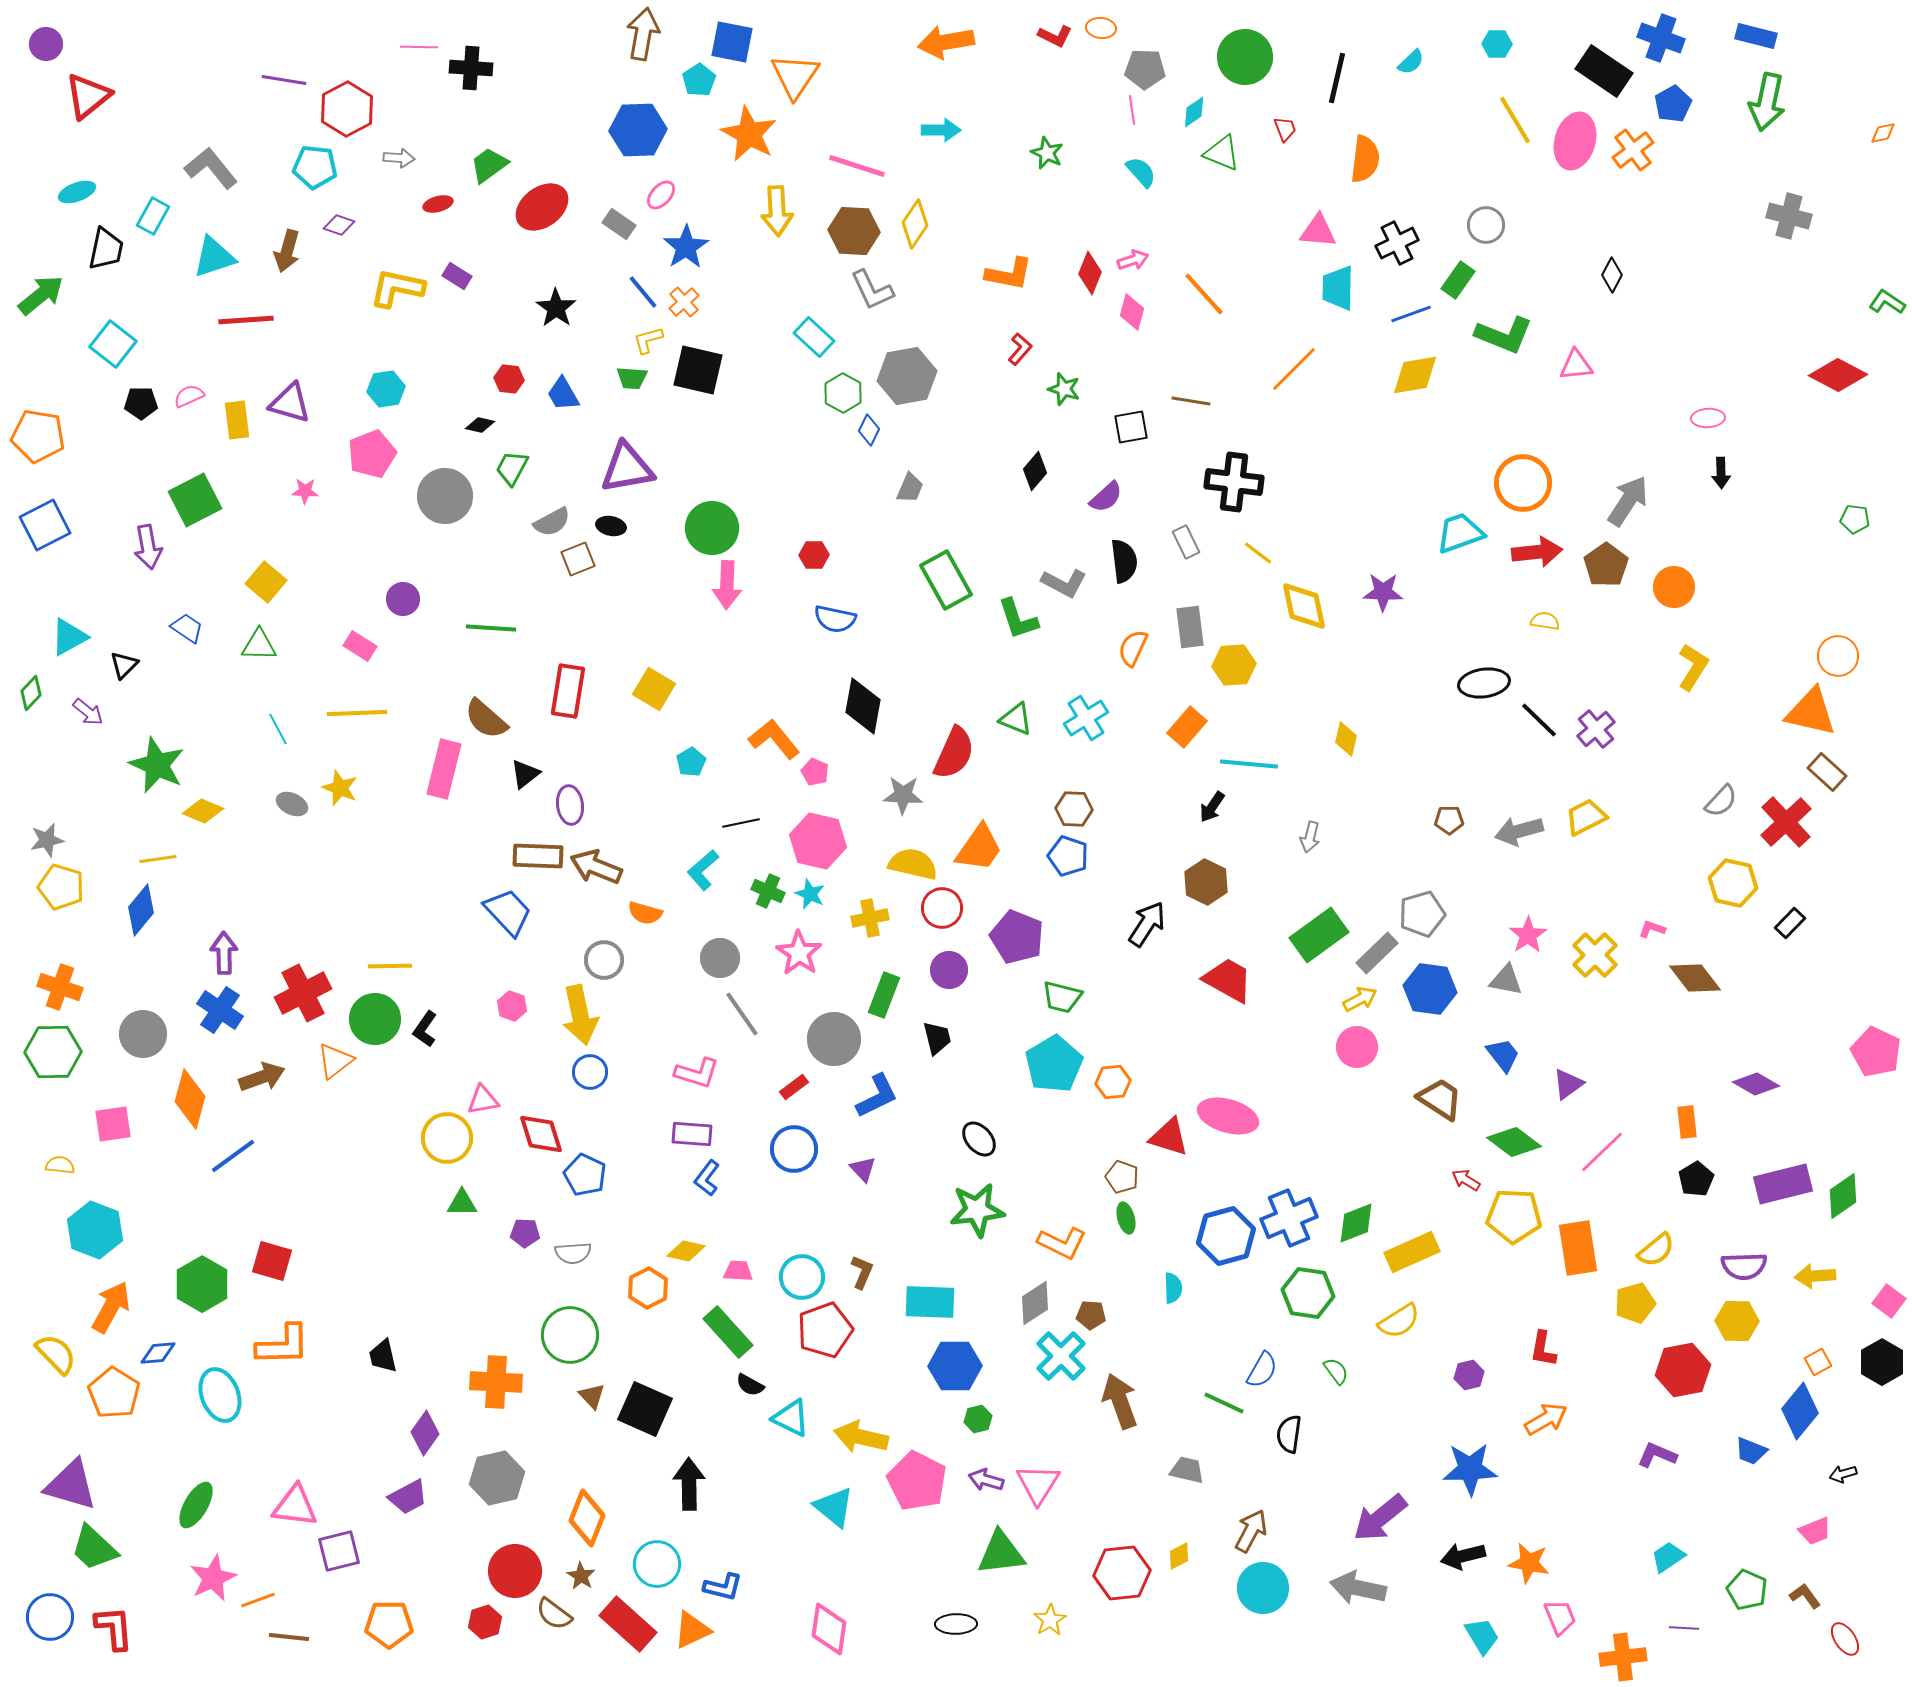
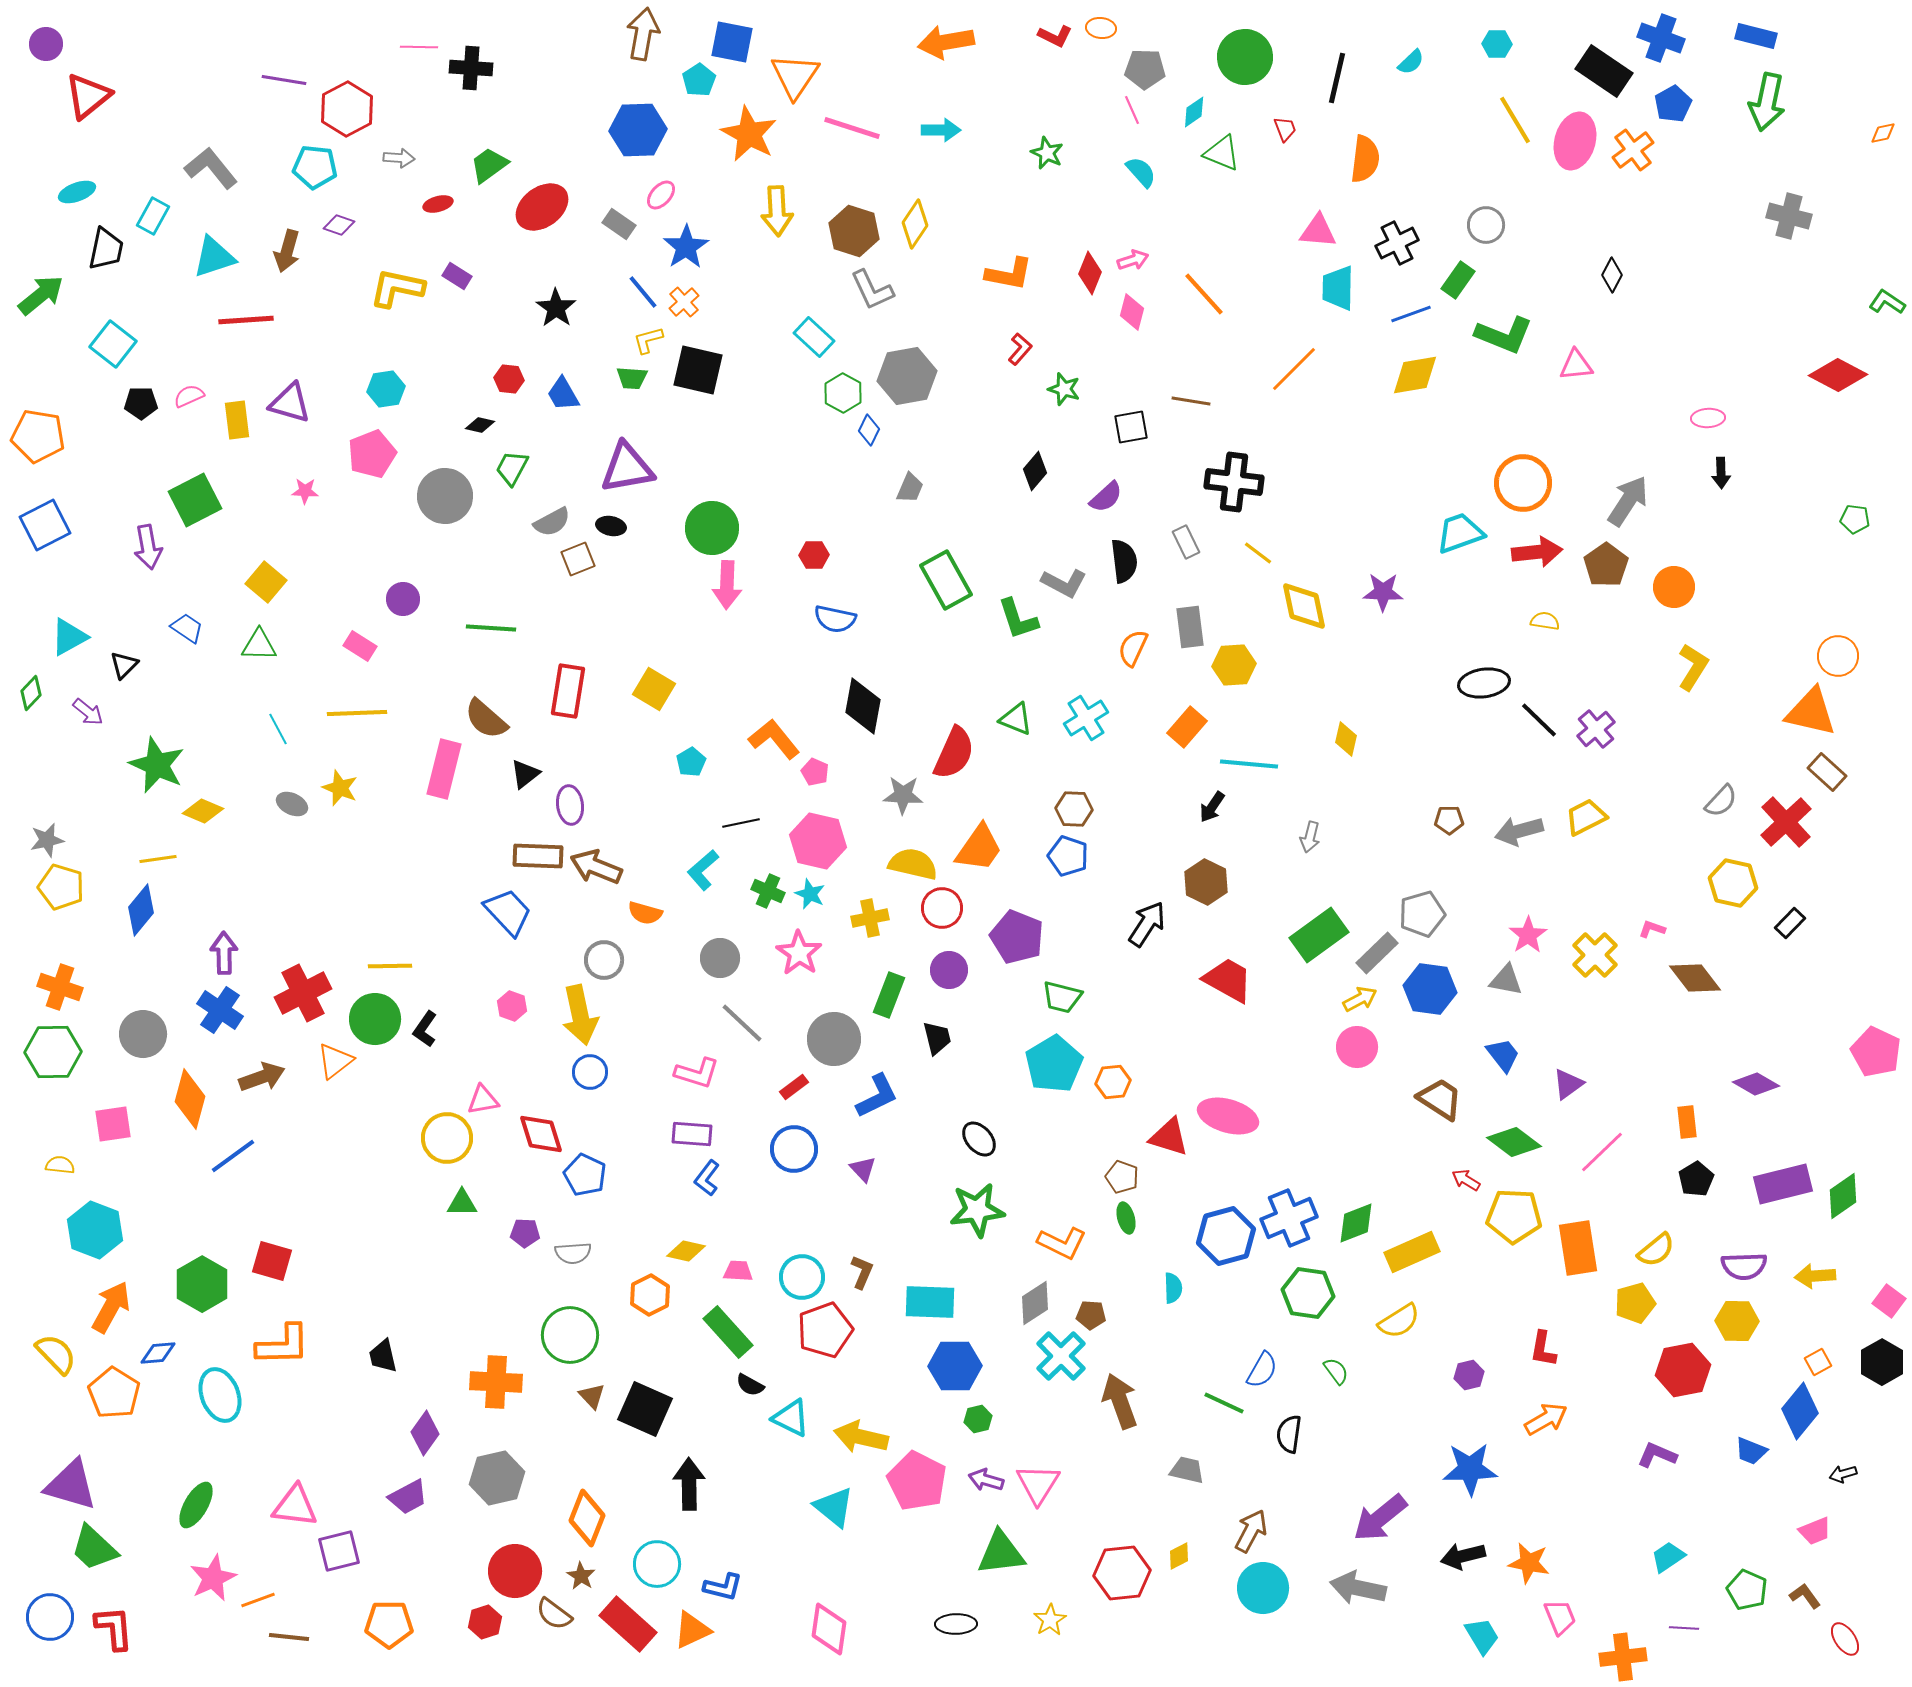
pink line at (1132, 110): rotated 16 degrees counterclockwise
pink line at (857, 166): moved 5 px left, 38 px up
brown hexagon at (854, 231): rotated 15 degrees clockwise
green rectangle at (884, 995): moved 5 px right
gray line at (742, 1014): moved 9 px down; rotated 12 degrees counterclockwise
orange hexagon at (648, 1288): moved 2 px right, 7 px down
